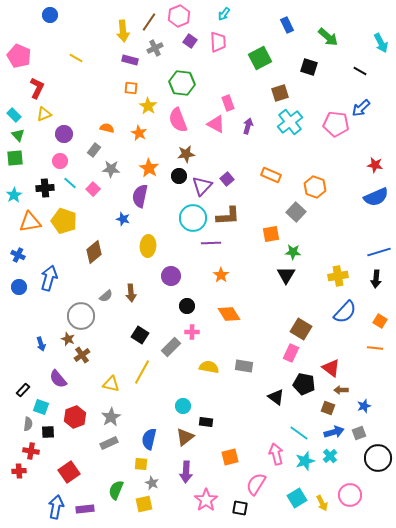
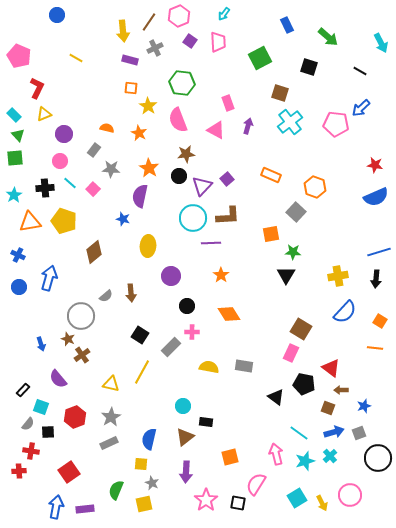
blue circle at (50, 15): moved 7 px right
brown square at (280, 93): rotated 36 degrees clockwise
pink triangle at (216, 124): moved 6 px down
gray semicircle at (28, 424): rotated 32 degrees clockwise
black square at (240, 508): moved 2 px left, 5 px up
